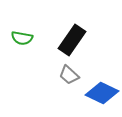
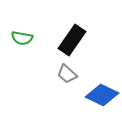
gray trapezoid: moved 2 px left, 1 px up
blue diamond: moved 2 px down
